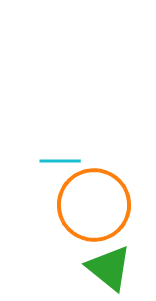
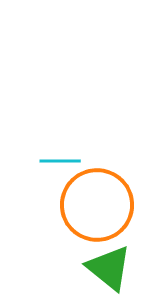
orange circle: moved 3 px right
